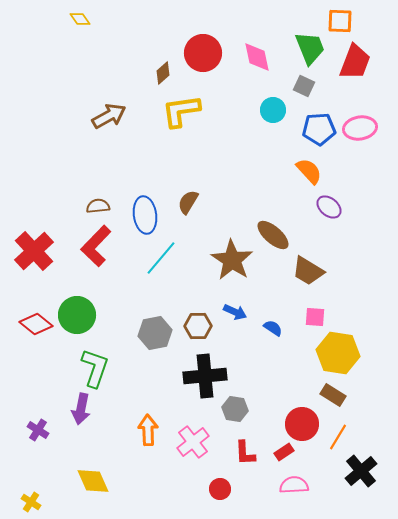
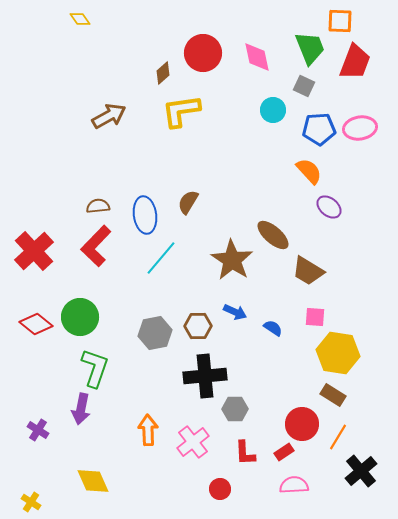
green circle at (77, 315): moved 3 px right, 2 px down
gray hexagon at (235, 409): rotated 10 degrees counterclockwise
